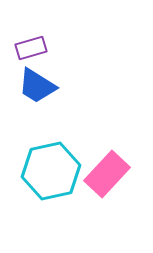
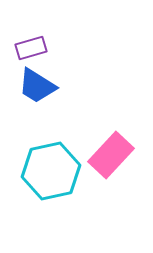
pink rectangle: moved 4 px right, 19 px up
